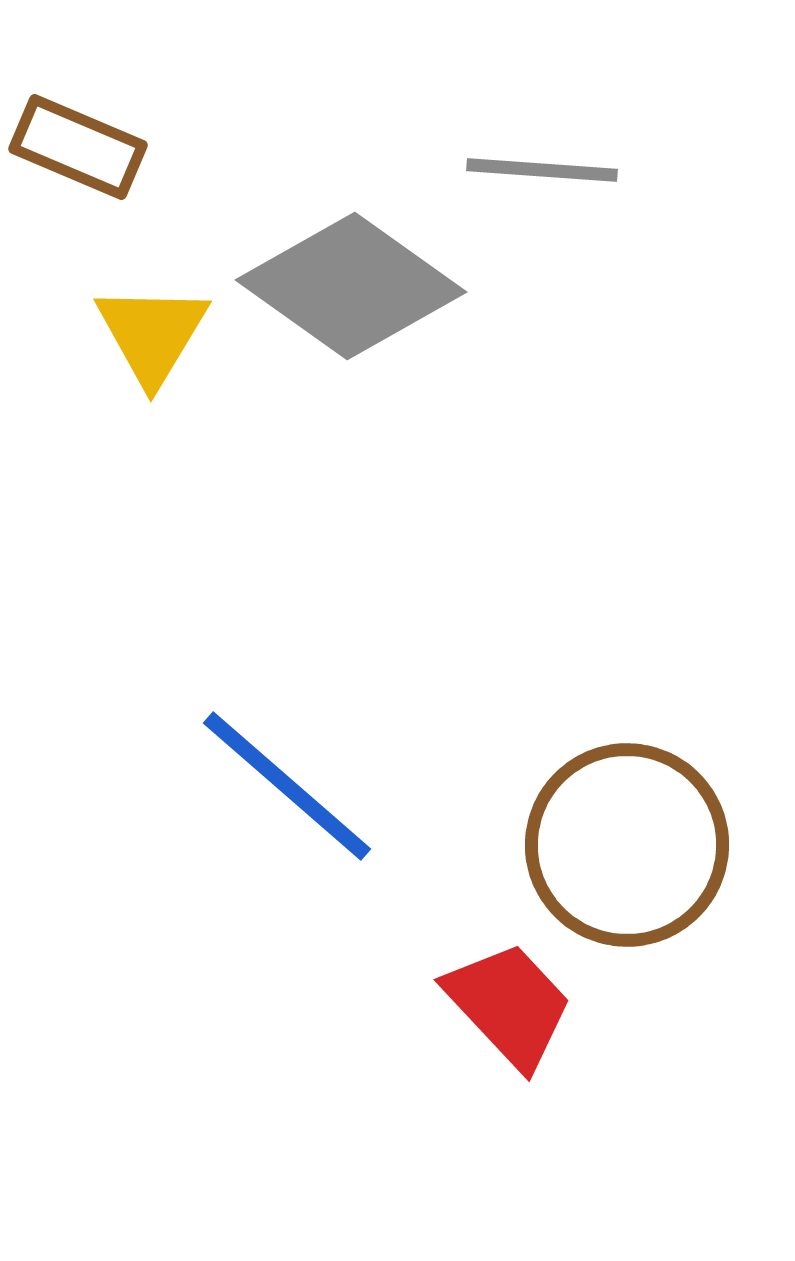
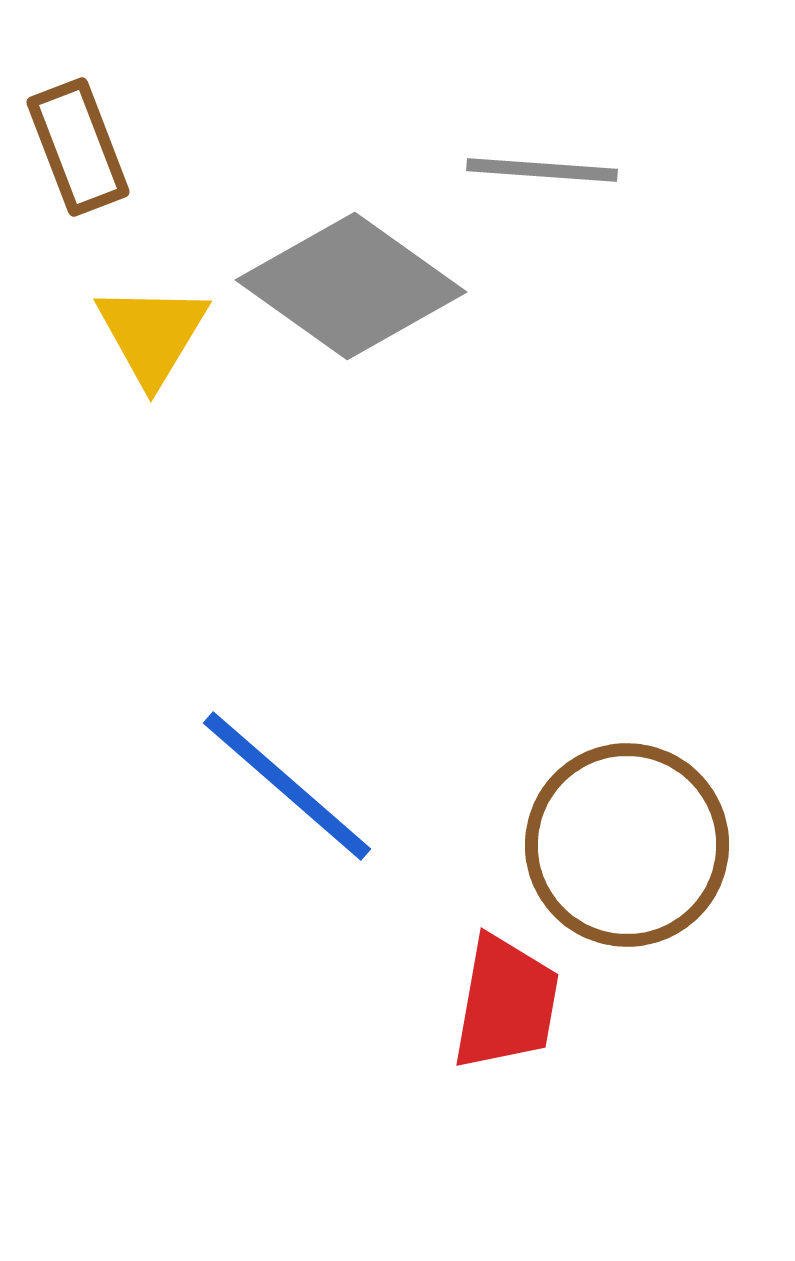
brown rectangle: rotated 46 degrees clockwise
red trapezoid: moved 3 px left, 2 px up; rotated 53 degrees clockwise
